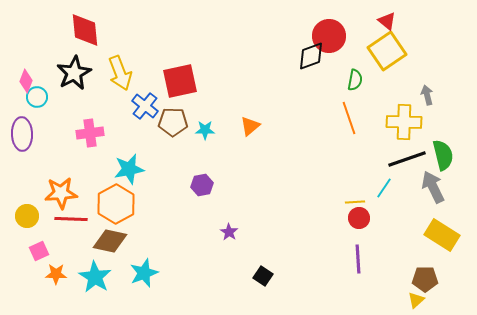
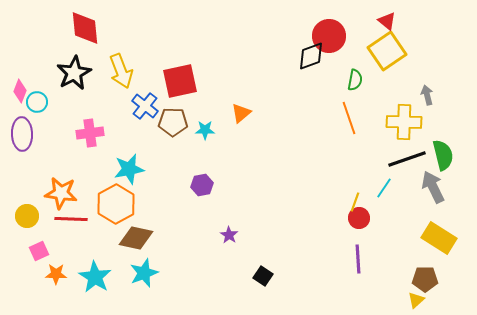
red diamond at (85, 30): moved 2 px up
yellow arrow at (120, 73): moved 1 px right, 2 px up
pink diamond at (26, 81): moved 6 px left, 10 px down
cyan circle at (37, 97): moved 5 px down
orange triangle at (250, 126): moved 9 px left, 13 px up
orange star at (61, 193): rotated 12 degrees clockwise
yellow line at (355, 202): rotated 66 degrees counterclockwise
purple star at (229, 232): moved 3 px down
yellow rectangle at (442, 235): moved 3 px left, 3 px down
brown diamond at (110, 241): moved 26 px right, 3 px up
